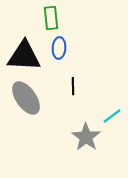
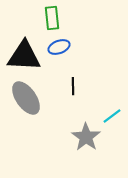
green rectangle: moved 1 px right
blue ellipse: moved 1 px up; rotated 65 degrees clockwise
